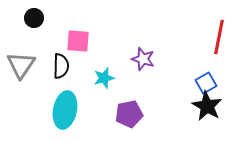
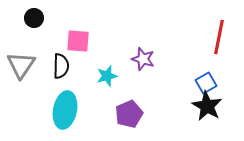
cyan star: moved 3 px right, 2 px up
purple pentagon: rotated 12 degrees counterclockwise
